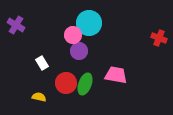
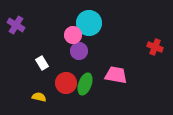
red cross: moved 4 px left, 9 px down
